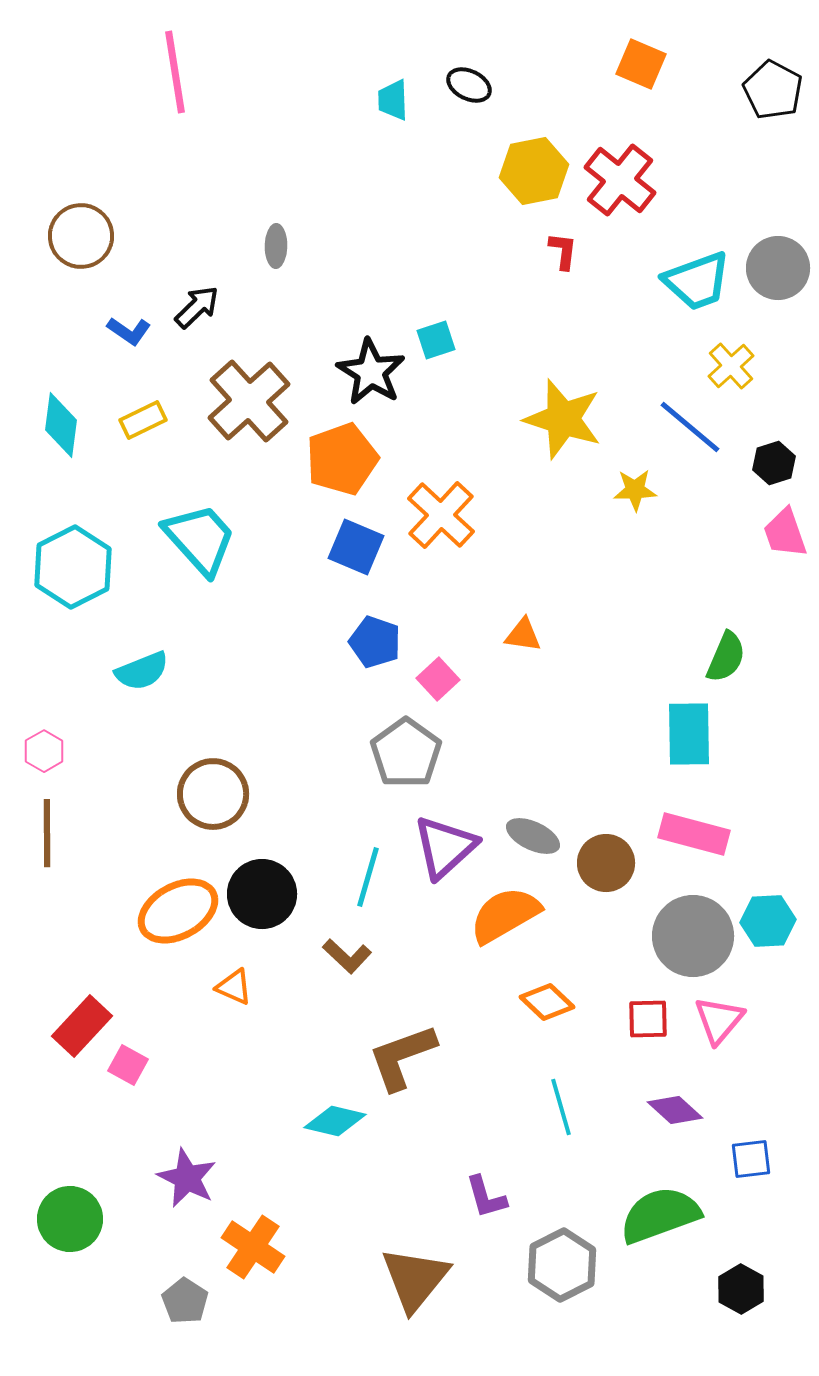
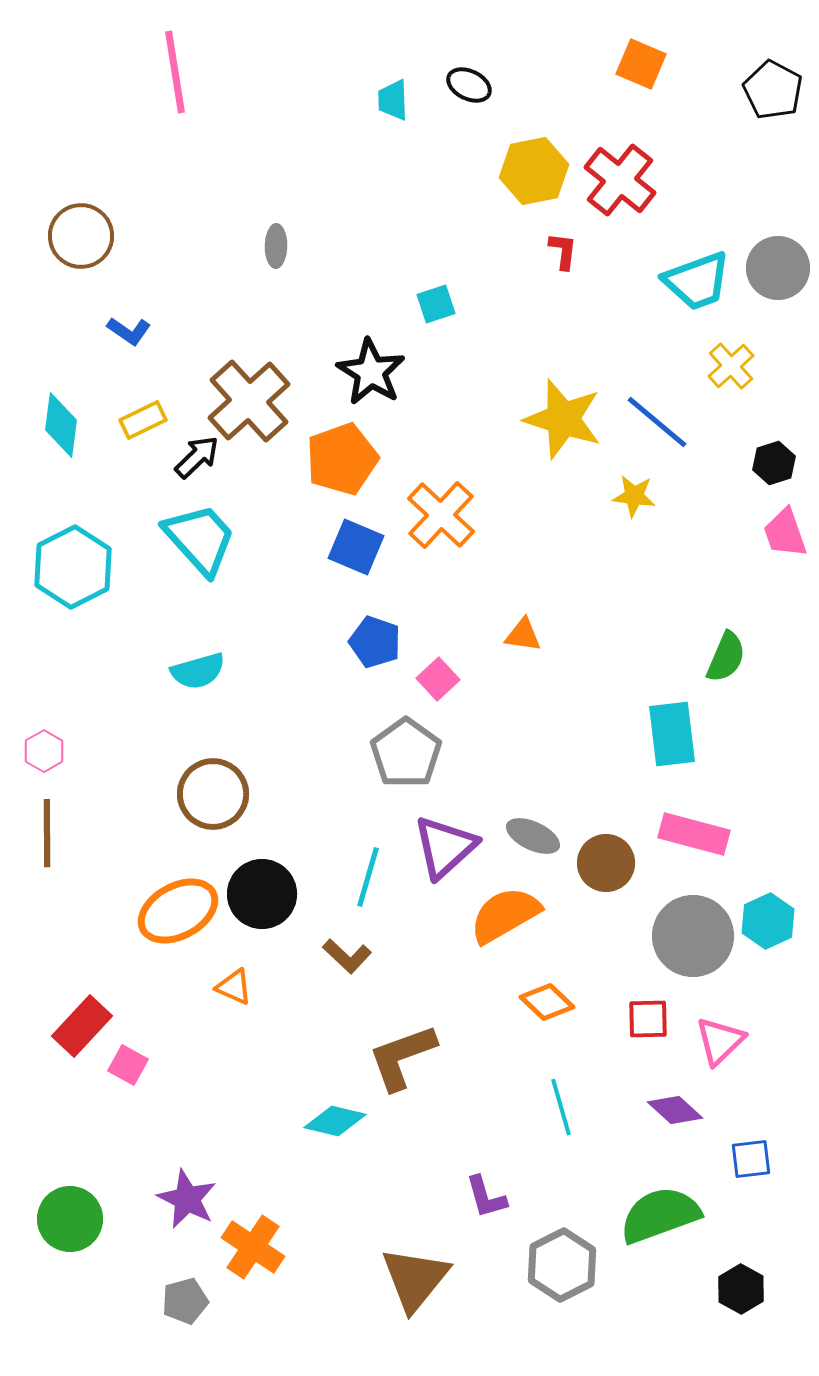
black arrow at (197, 307): moved 150 px down
cyan square at (436, 340): moved 36 px up
blue line at (690, 427): moved 33 px left, 5 px up
yellow star at (635, 490): moved 1 px left, 6 px down; rotated 9 degrees clockwise
cyan semicircle at (142, 671): moved 56 px right; rotated 6 degrees clockwise
cyan rectangle at (689, 734): moved 17 px left; rotated 6 degrees counterclockwise
cyan hexagon at (768, 921): rotated 22 degrees counterclockwise
pink triangle at (719, 1020): moved 1 px right, 21 px down; rotated 6 degrees clockwise
purple star at (187, 1178): moved 21 px down
gray pentagon at (185, 1301): rotated 24 degrees clockwise
